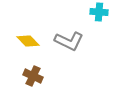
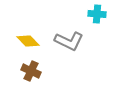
cyan cross: moved 2 px left, 2 px down
brown cross: moved 2 px left, 5 px up
